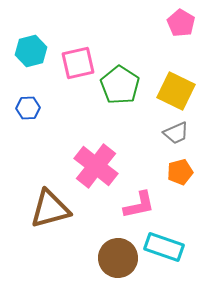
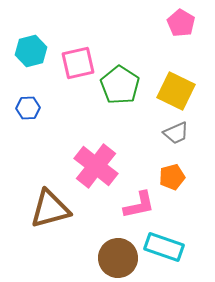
orange pentagon: moved 8 px left, 5 px down
